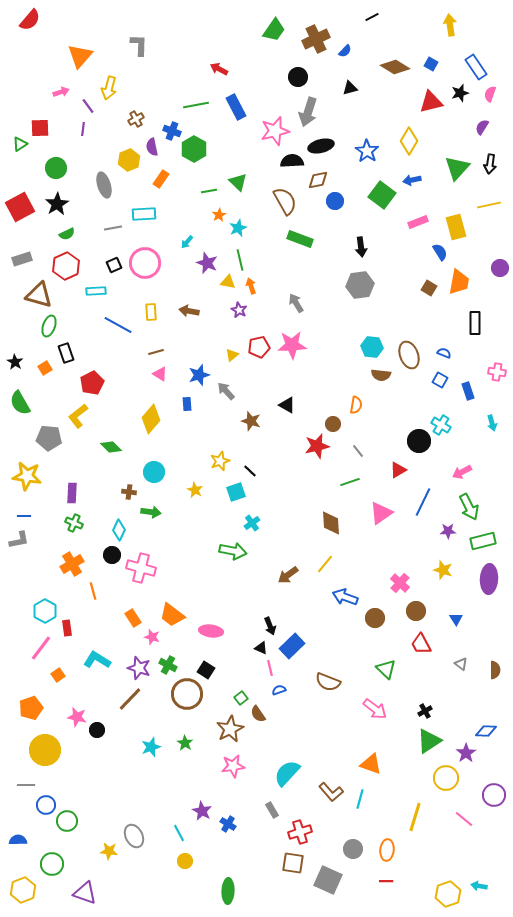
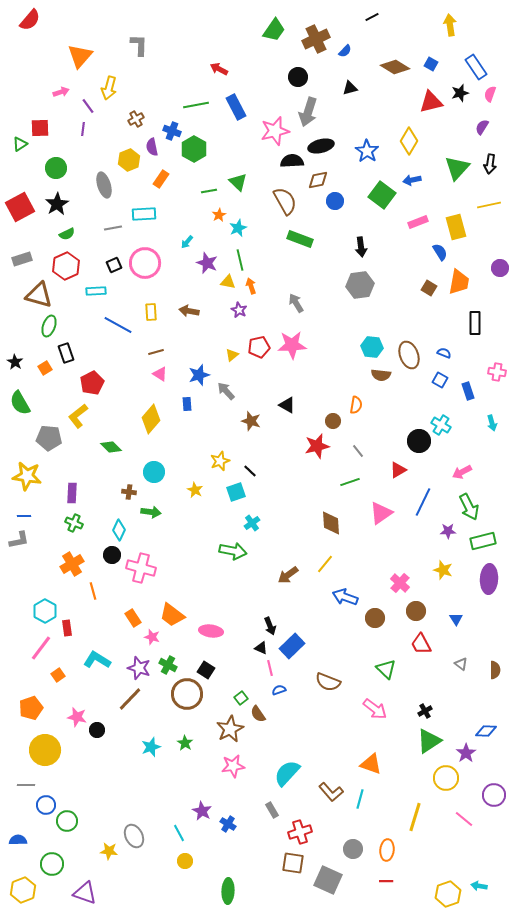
brown circle at (333, 424): moved 3 px up
